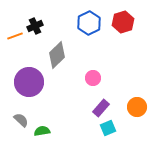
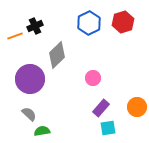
purple circle: moved 1 px right, 3 px up
gray semicircle: moved 8 px right, 6 px up
cyan square: rotated 14 degrees clockwise
